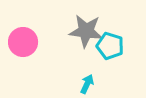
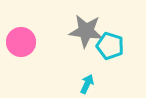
pink circle: moved 2 px left
